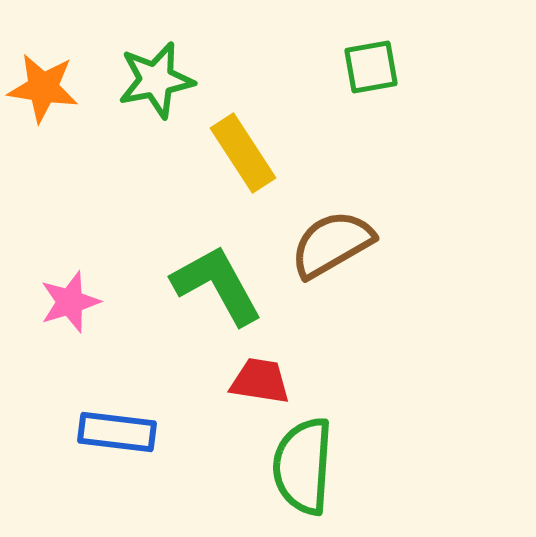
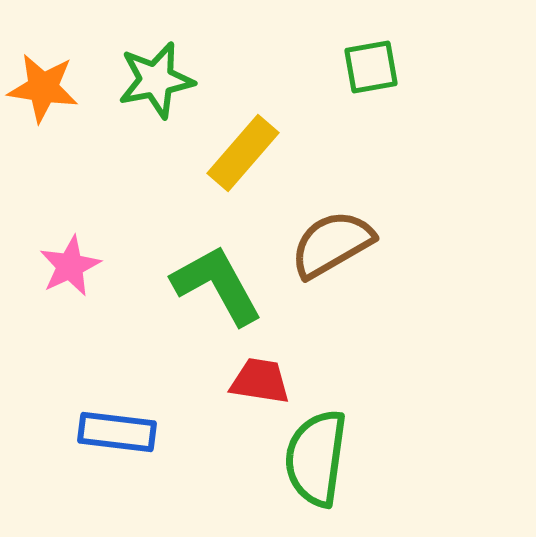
yellow rectangle: rotated 74 degrees clockwise
pink star: moved 36 px up; rotated 8 degrees counterclockwise
green semicircle: moved 13 px right, 8 px up; rotated 4 degrees clockwise
